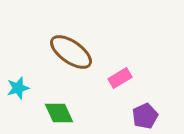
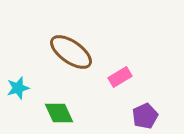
pink rectangle: moved 1 px up
